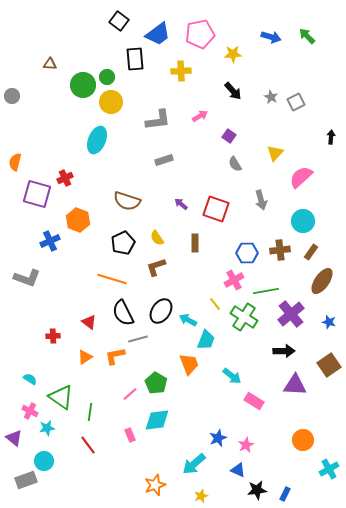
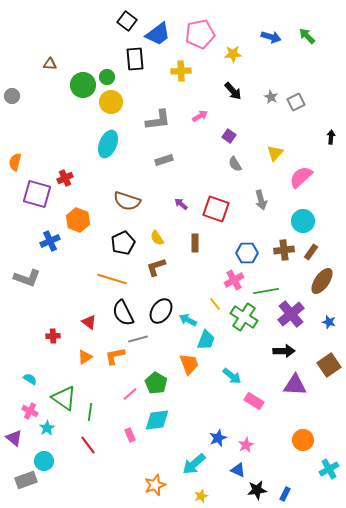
black square at (119, 21): moved 8 px right
cyan ellipse at (97, 140): moved 11 px right, 4 px down
brown cross at (280, 250): moved 4 px right
green triangle at (61, 397): moved 3 px right, 1 px down
cyan star at (47, 428): rotated 21 degrees counterclockwise
